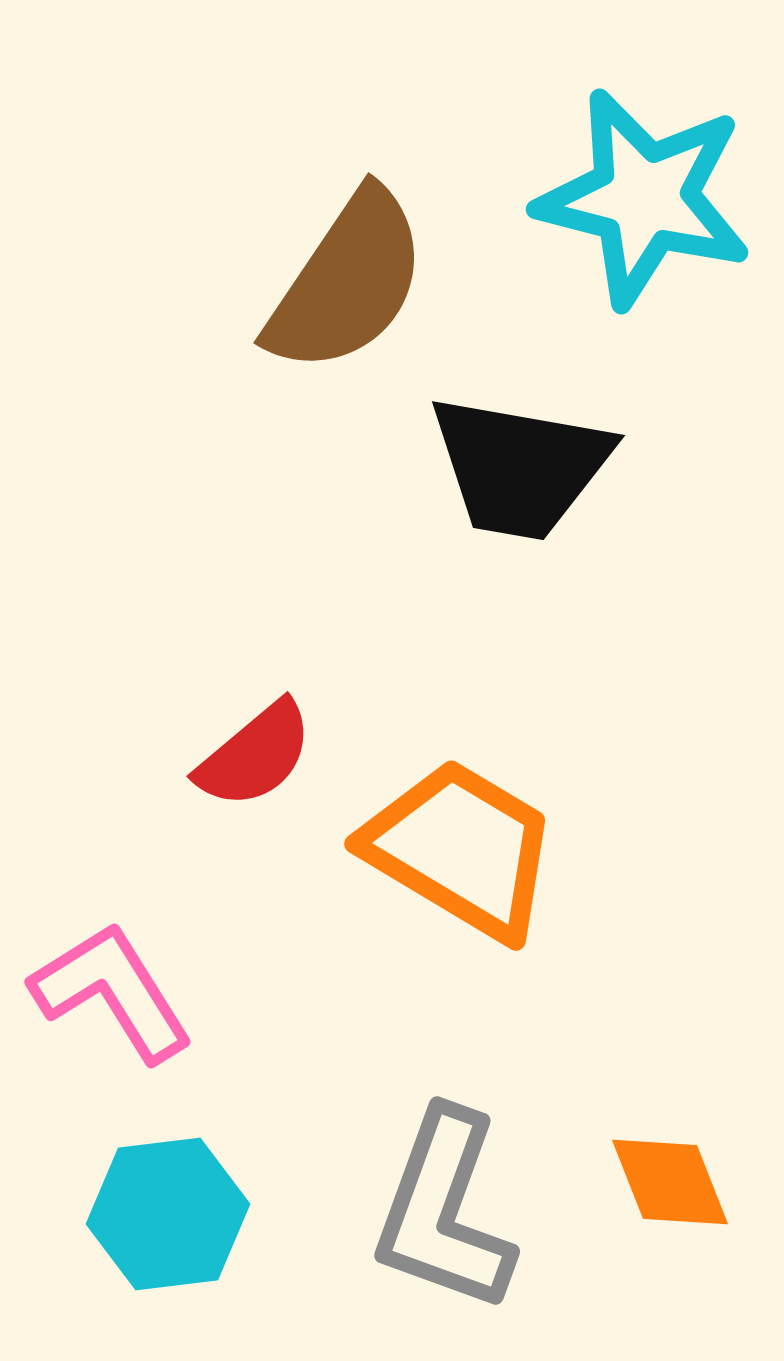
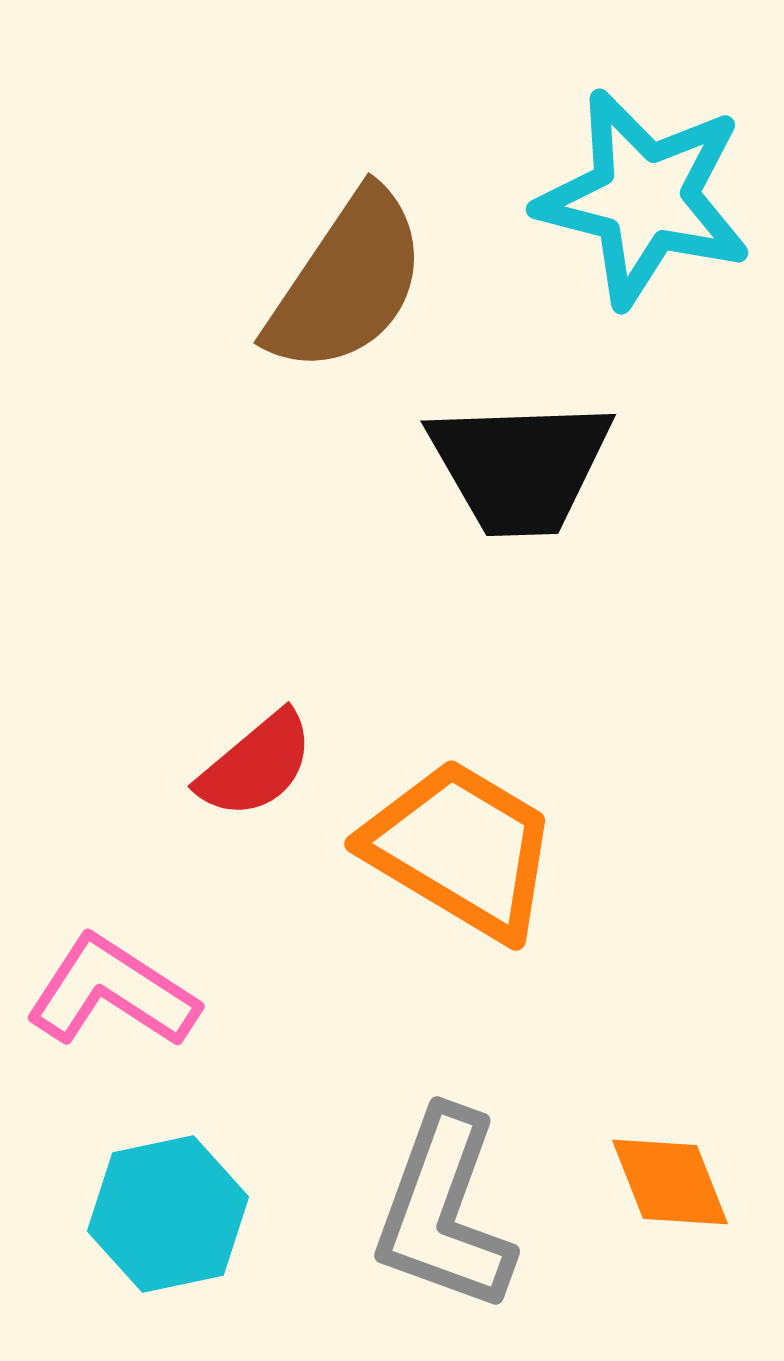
black trapezoid: rotated 12 degrees counterclockwise
red semicircle: moved 1 px right, 10 px down
pink L-shape: rotated 25 degrees counterclockwise
cyan hexagon: rotated 5 degrees counterclockwise
